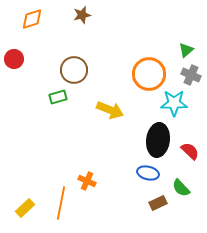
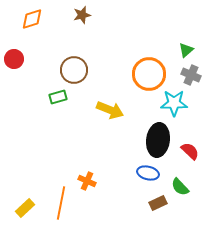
green semicircle: moved 1 px left, 1 px up
